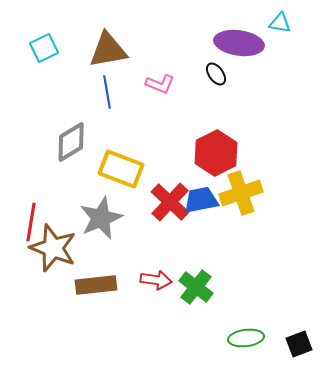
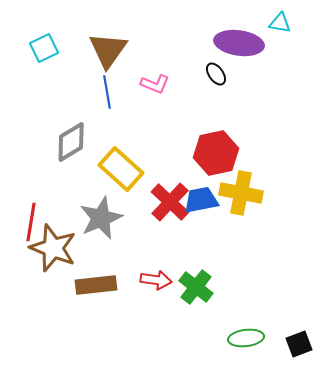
brown triangle: rotated 45 degrees counterclockwise
pink L-shape: moved 5 px left
red hexagon: rotated 15 degrees clockwise
yellow rectangle: rotated 21 degrees clockwise
yellow cross: rotated 30 degrees clockwise
